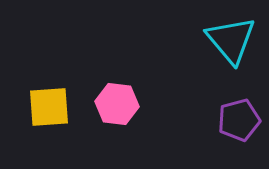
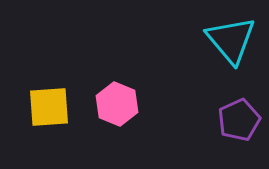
pink hexagon: rotated 15 degrees clockwise
purple pentagon: rotated 9 degrees counterclockwise
